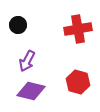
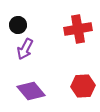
purple arrow: moved 2 px left, 12 px up
red hexagon: moved 5 px right, 4 px down; rotated 20 degrees counterclockwise
purple diamond: rotated 36 degrees clockwise
